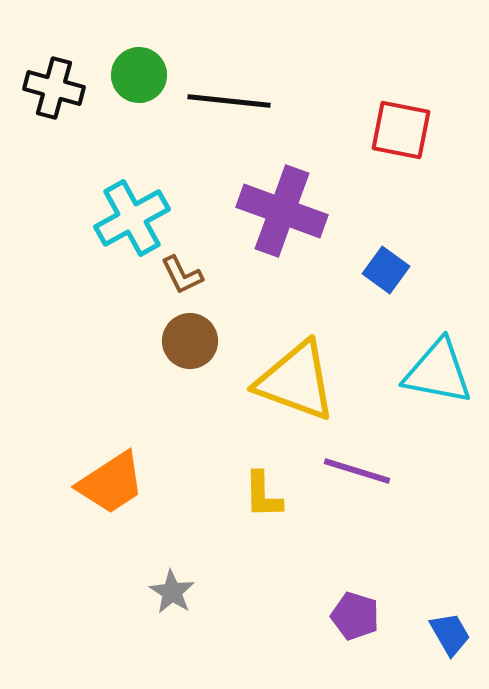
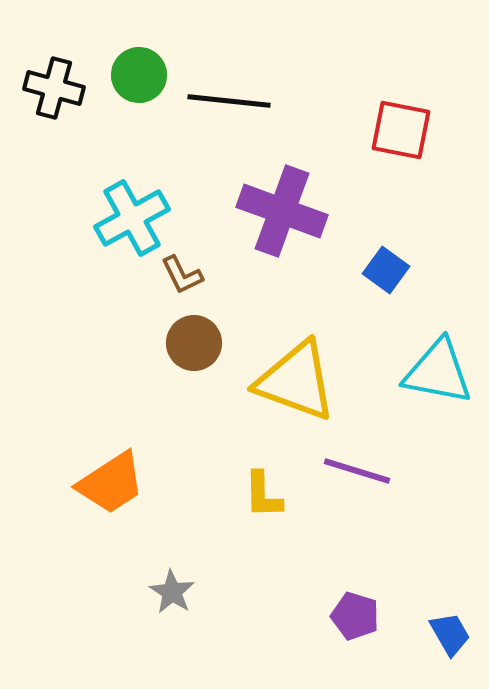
brown circle: moved 4 px right, 2 px down
